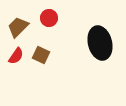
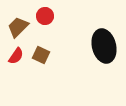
red circle: moved 4 px left, 2 px up
black ellipse: moved 4 px right, 3 px down
